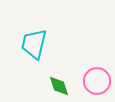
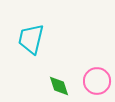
cyan trapezoid: moved 3 px left, 5 px up
